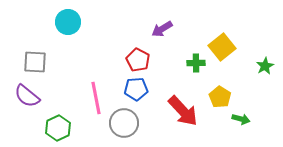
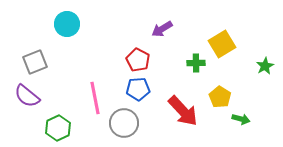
cyan circle: moved 1 px left, 2 px down
yellow square: moved 3 px up; rotated 8 degrees clockwise
gray square: rotated 25 degrees counterclockwise
blue pentagon: moved 2 px right
pink line: moved 1 px left
